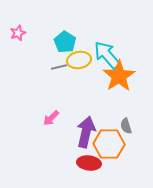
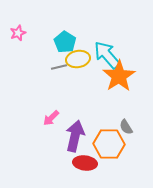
yellow ellipse: moved 1 px left, 1 px up
gray semicircle: moved 1 px down; rotated 14 degrees counterclockwise
purple arrow: moved 11 px left, 4 px down
red ellipse: moved 4 px left
